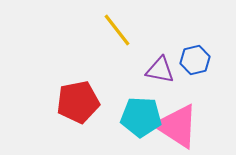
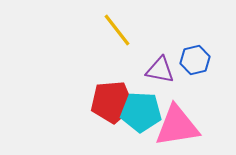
red pentagon: moved 34 px right; rotated 6 degrees clockwise
cyan pentagon: moved 5 px up
pink triangle: rotated 42 degrees counterclockwise
